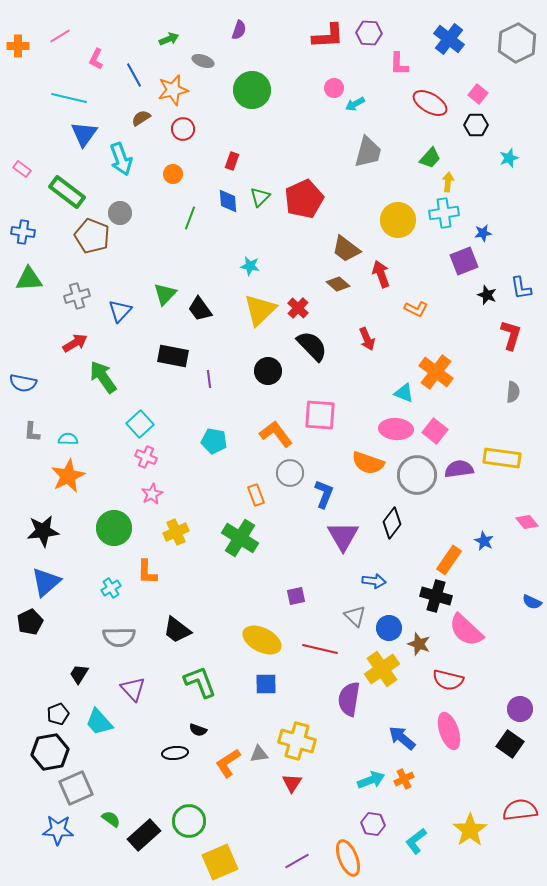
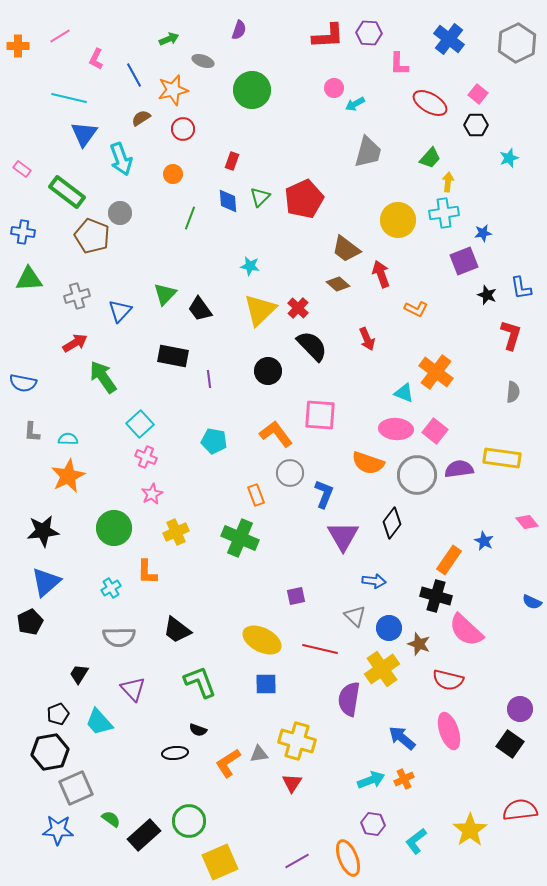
green cross at (240, 538): rotated 9 degrees counterclockwise
